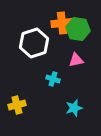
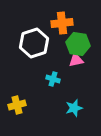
green hexagon: moved 15 px down
